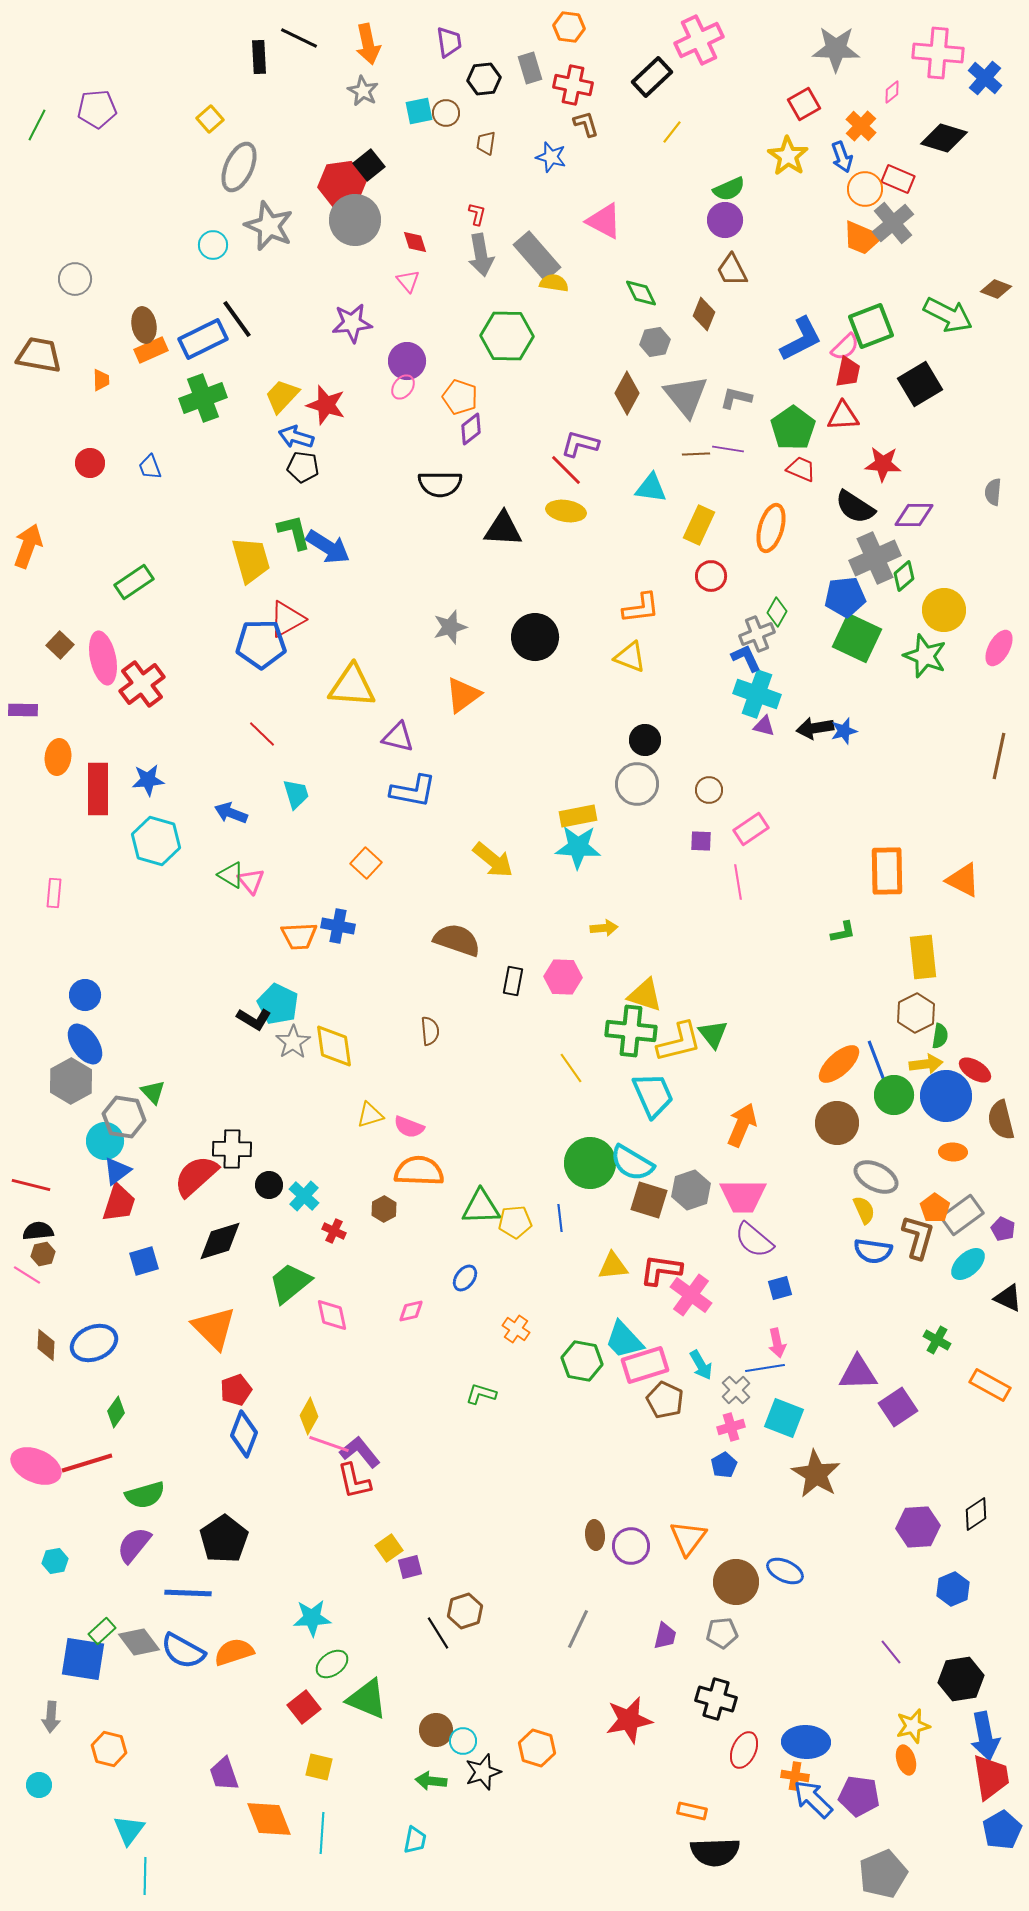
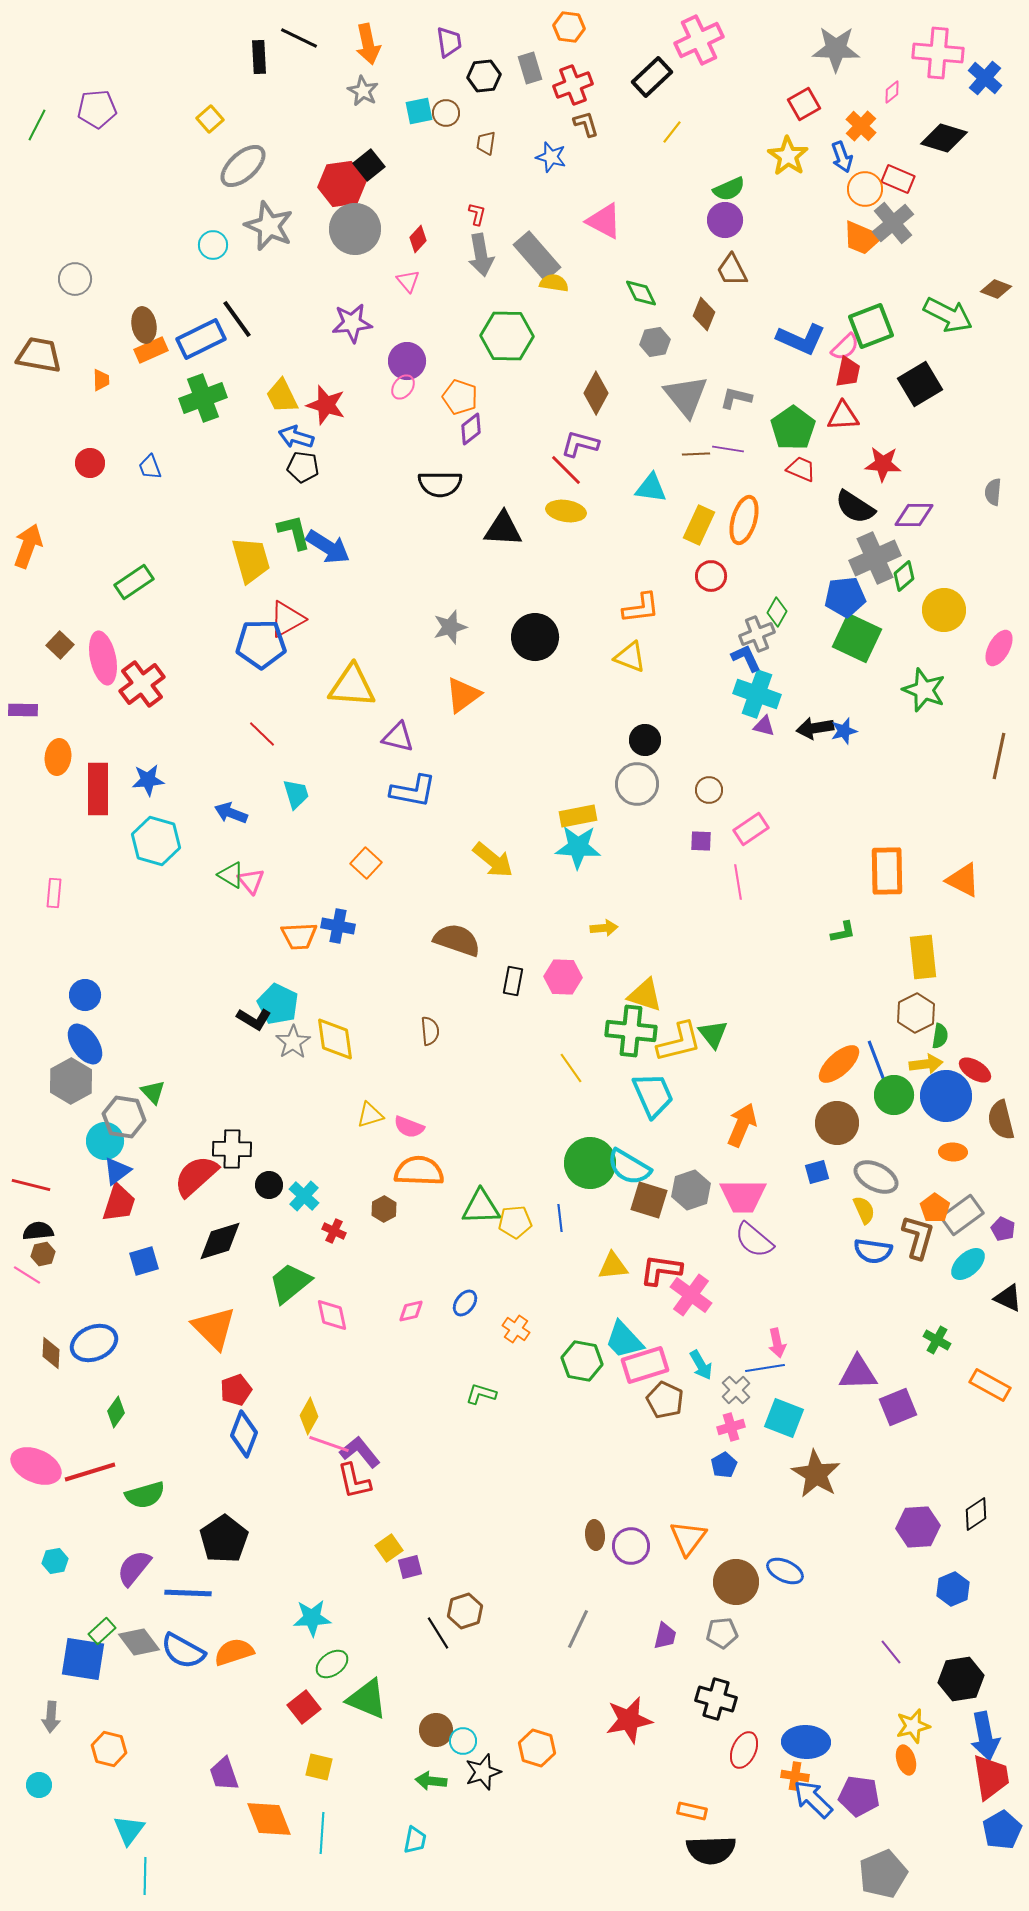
black hexagon at (484, 79): moved 3 px up
red cross at (573, 85): rotated 33 degrees counterclockwise
gray ellipse at (239, 167): moved 4 px right, 1 px up; rotated 24 degrees clockwise
gray circle at (355, 220): moved 9 px down
red diamond at (415, 242): moved 3 px right, 3 px up; rotated 60 degrees clockwise
blue rectangle at (203, 339): moved 2 px left
blue L-shape at (801, 339): rotated 51 degrees clockwise
brown diamond at (627, 393): moved 31 px left
yellow trapezoid at (282, 396): rotated 69 degrees counterclockwise
orange ellipse at (771, 528): moved 27 px left, 8 px up
green star at (925, 656): moved 1 px left, 34 px down
yellow diamond at (334, 1046): moved 1 px right, 7 px up
cyan semicircle at (632, 1163): moved 3 px left, 4 px down
blue ellipse at (465, 1278): moved 25 px down
blue square at (780, 1288): moved 37 px right, 116 px up
brown diamond at (46, 1345): moved 5 px right, 8 px down
purple square at (898, 1407): rotated 12 degrees clockwise
red line at (87, 1463): moved 3 px right, 9 px down
purple semicircle at (134, 1545): moved 23 px down
black semicircle at (715, 1852): moved 4 px left, 2 px up
